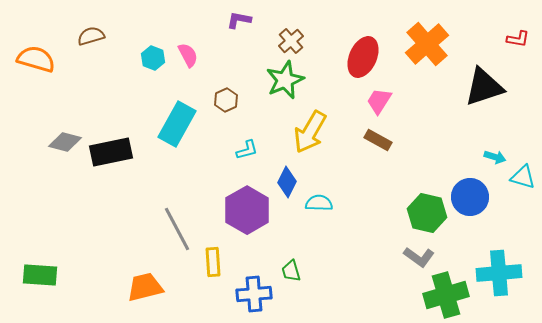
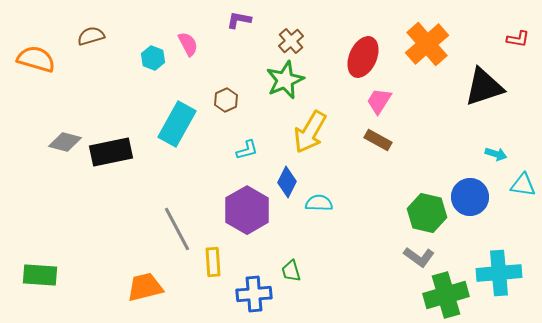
pink semicircle: moved 11 px up
cyan arrow: moved 1 px right, 3 px up
cyan triangle: moved 8 px down; rotated 8 degrees counterclockwise
